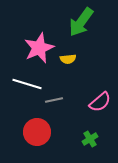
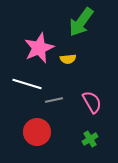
pink semicircle: moved 8 px left; rotated 80 degrees counterclockwise
